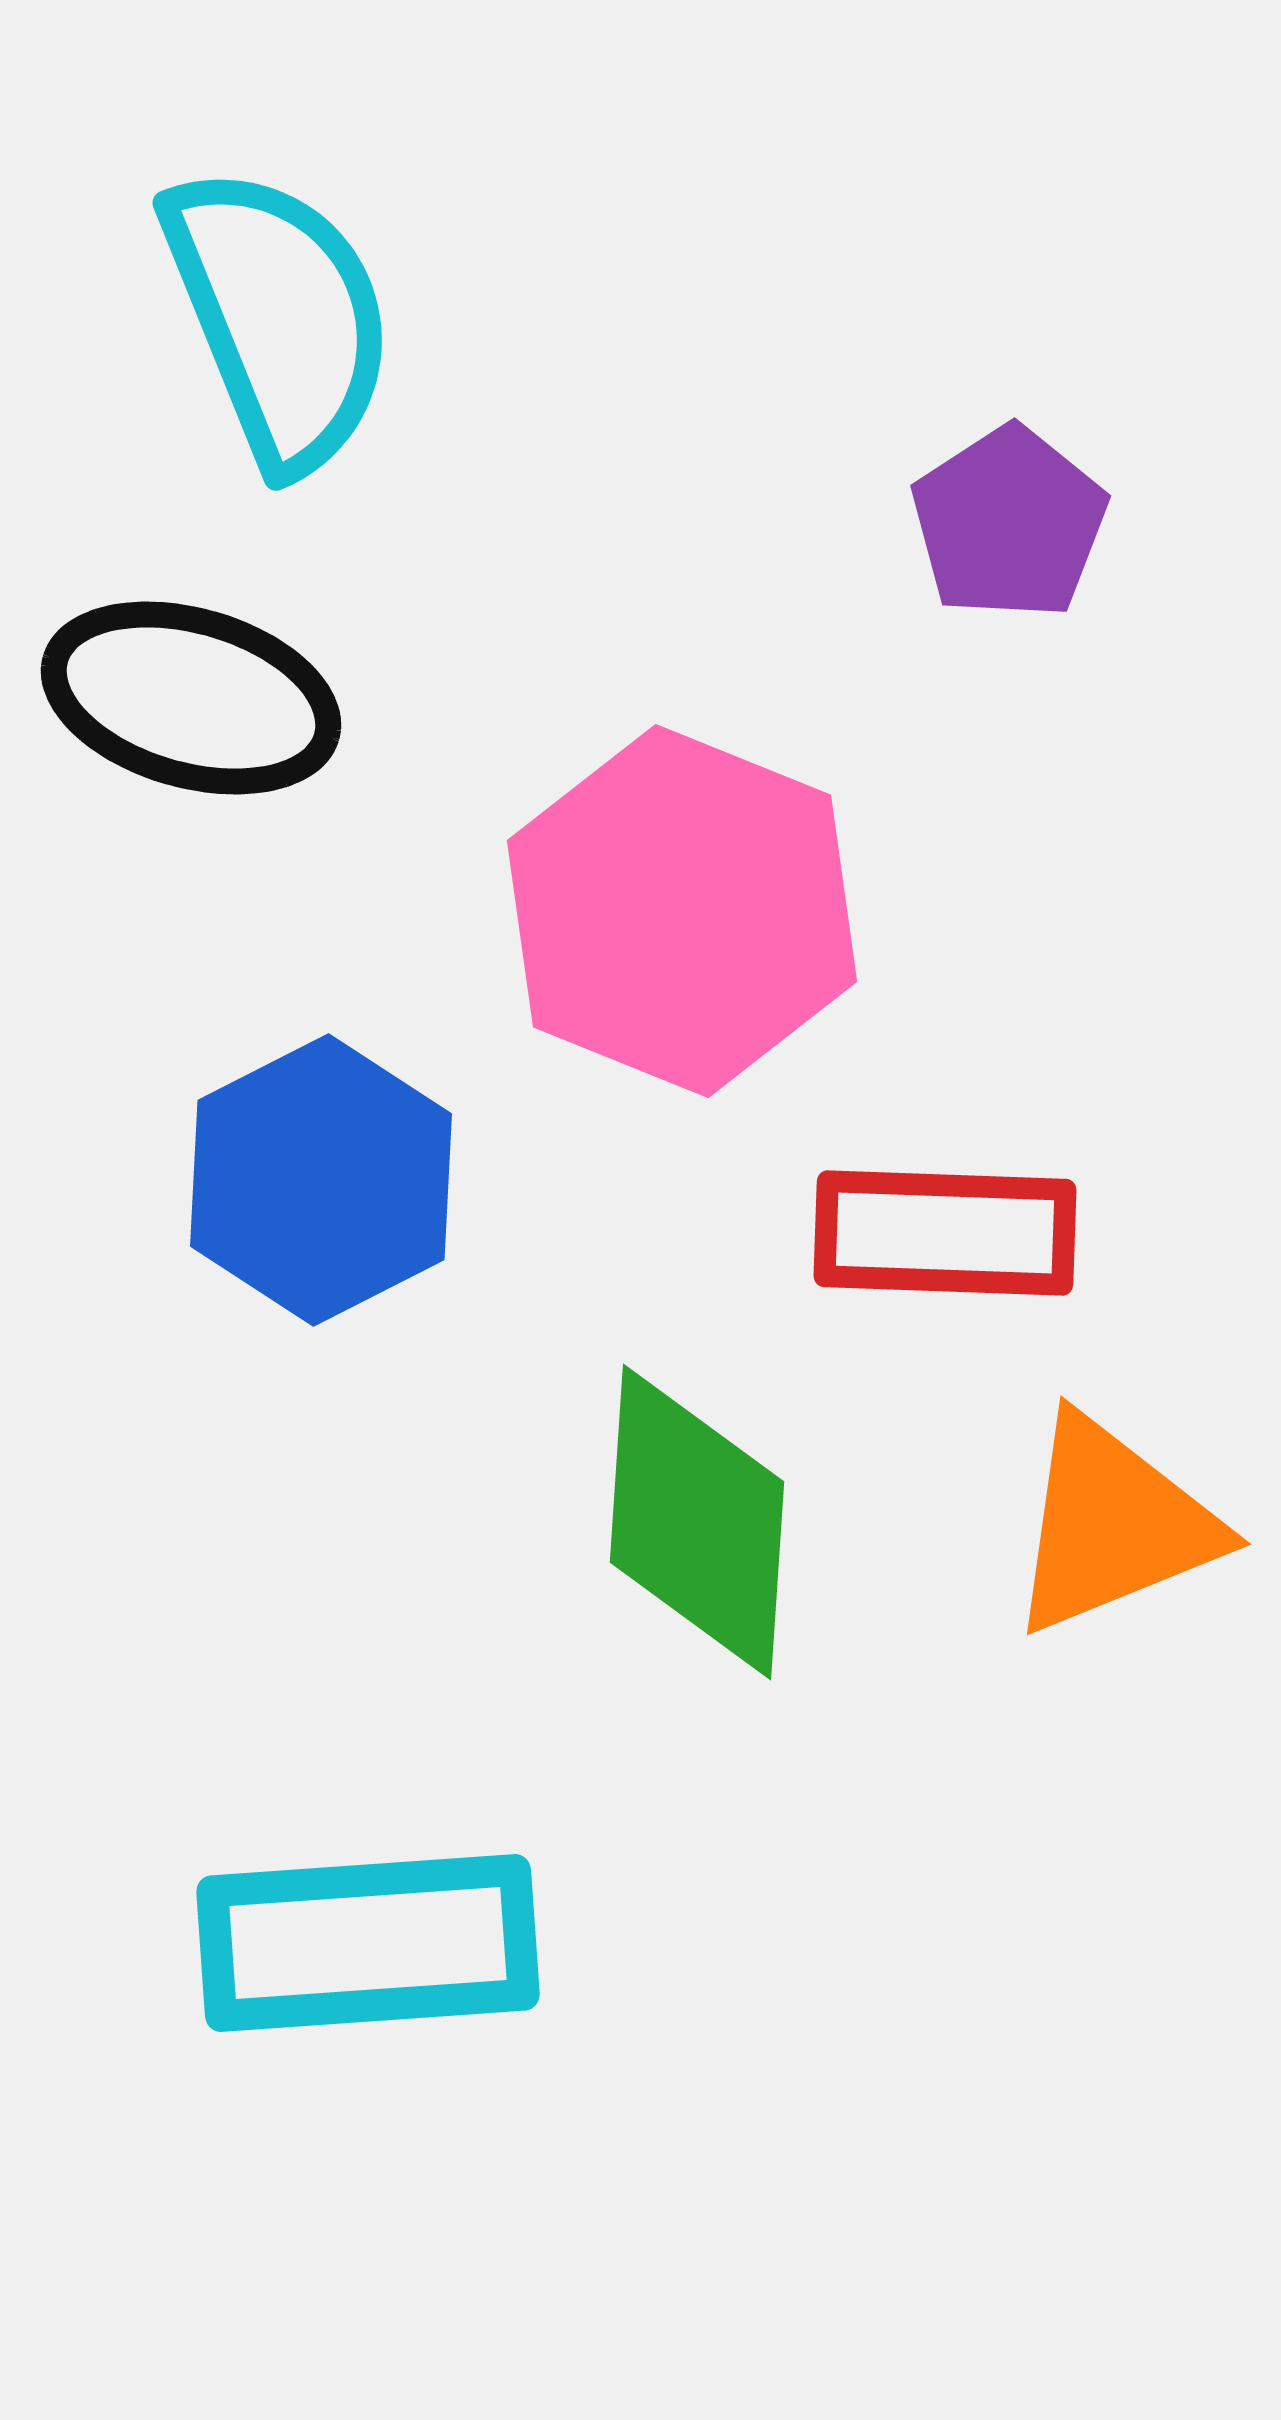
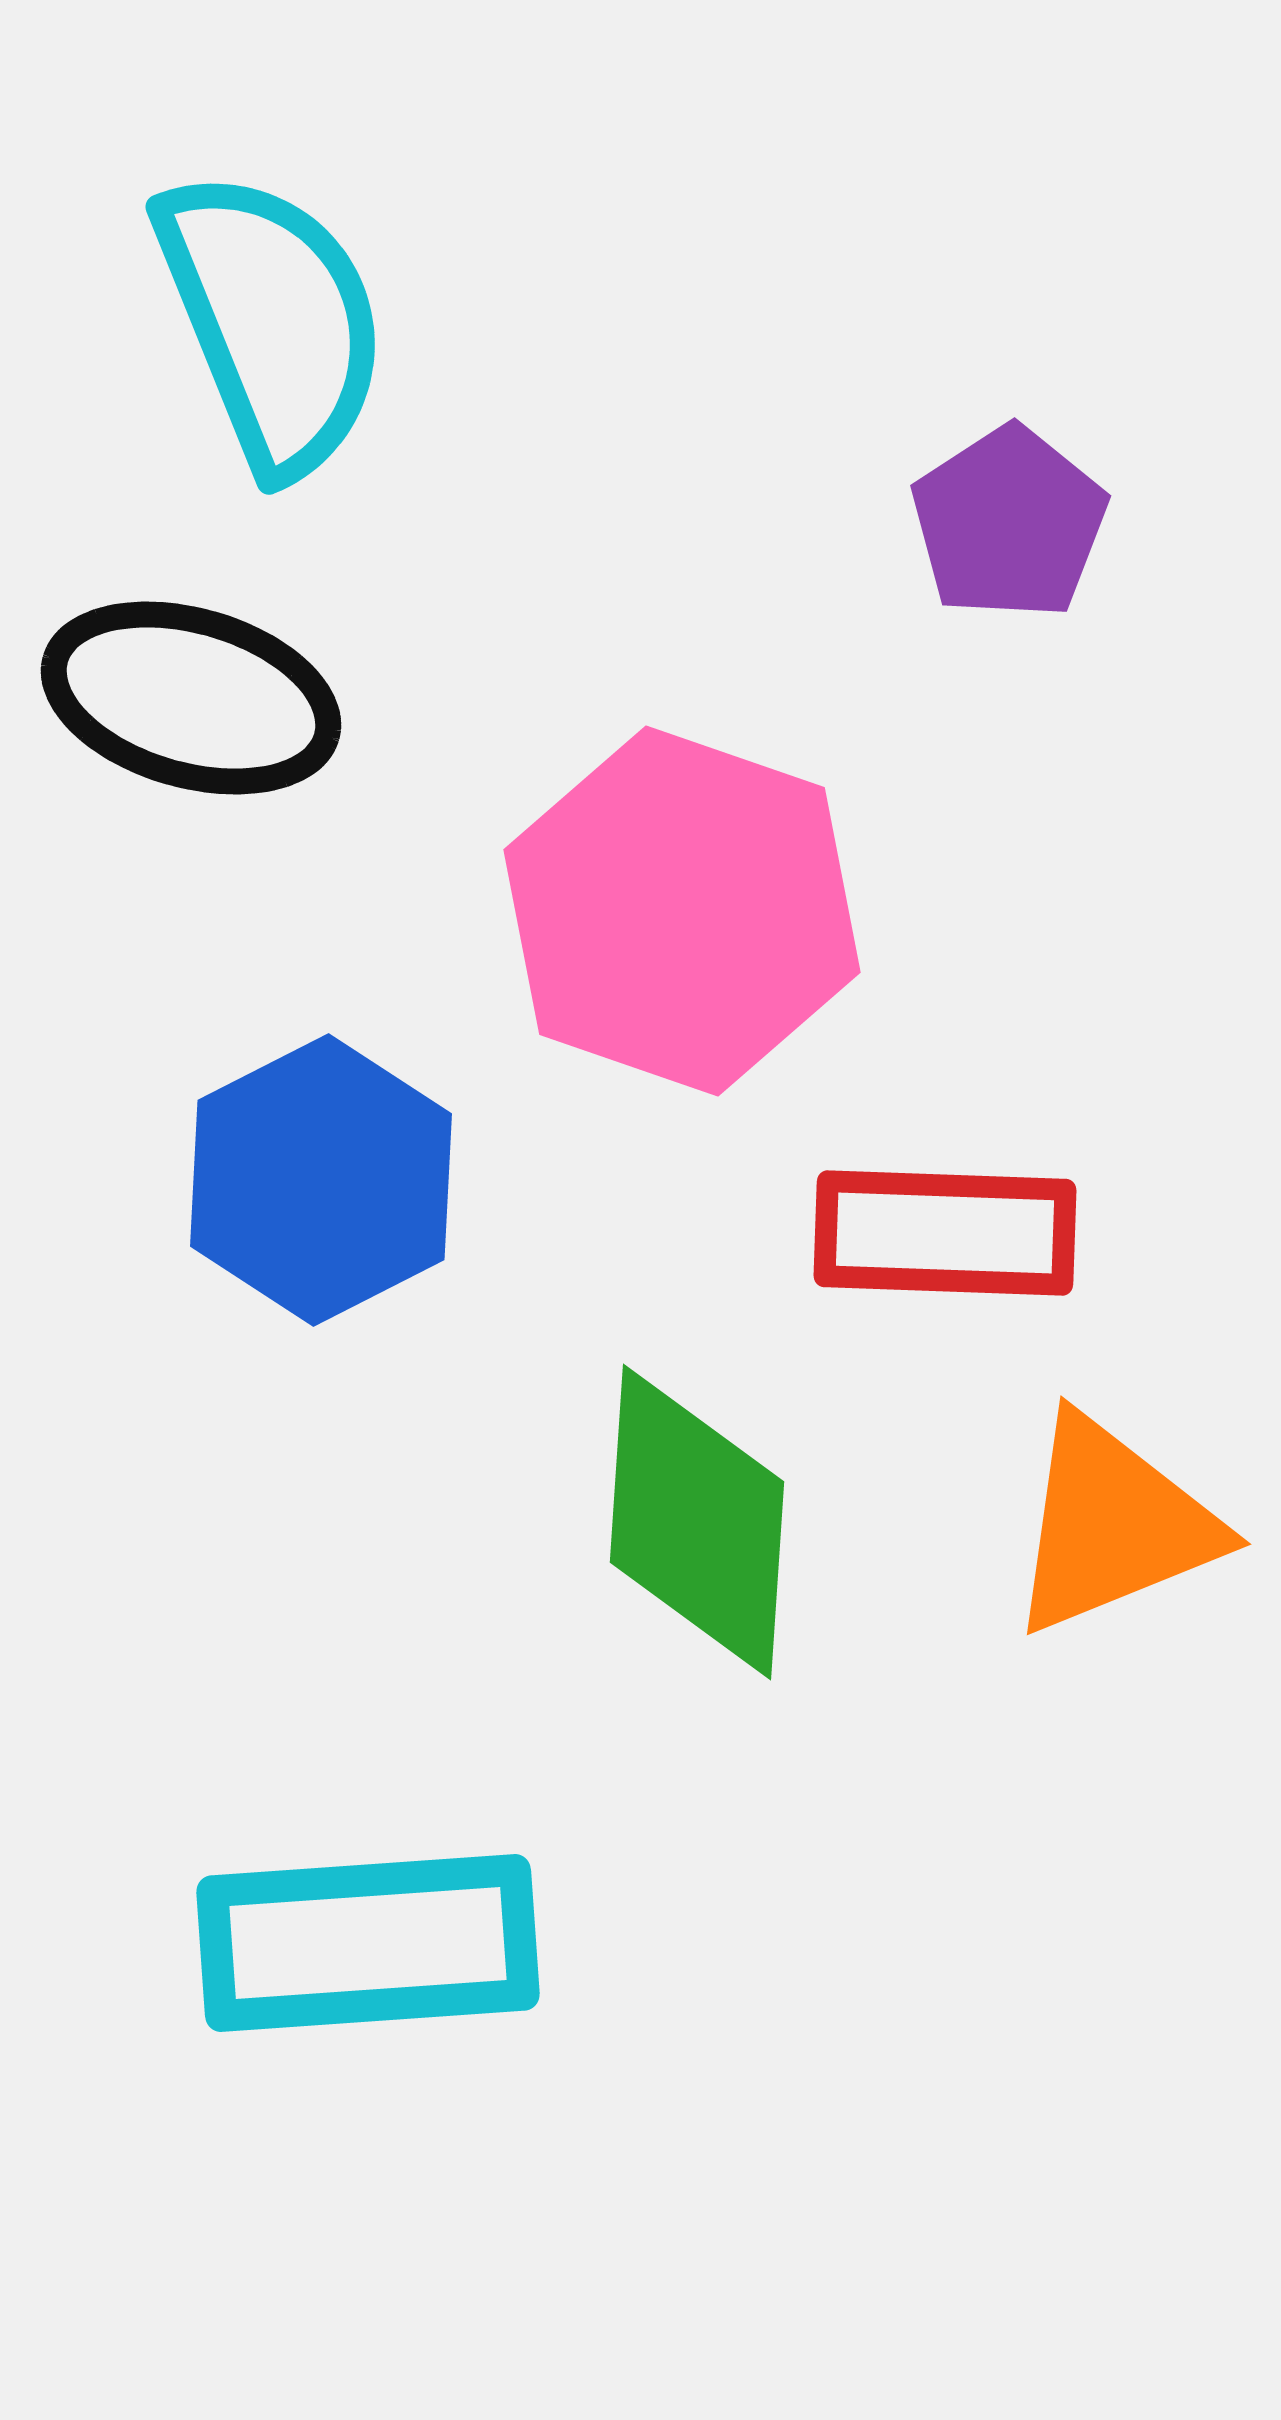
cyan semicircle: moved 7 px left, 4 px down
pink hexagon: rotated 3 degrees counterclockwise
